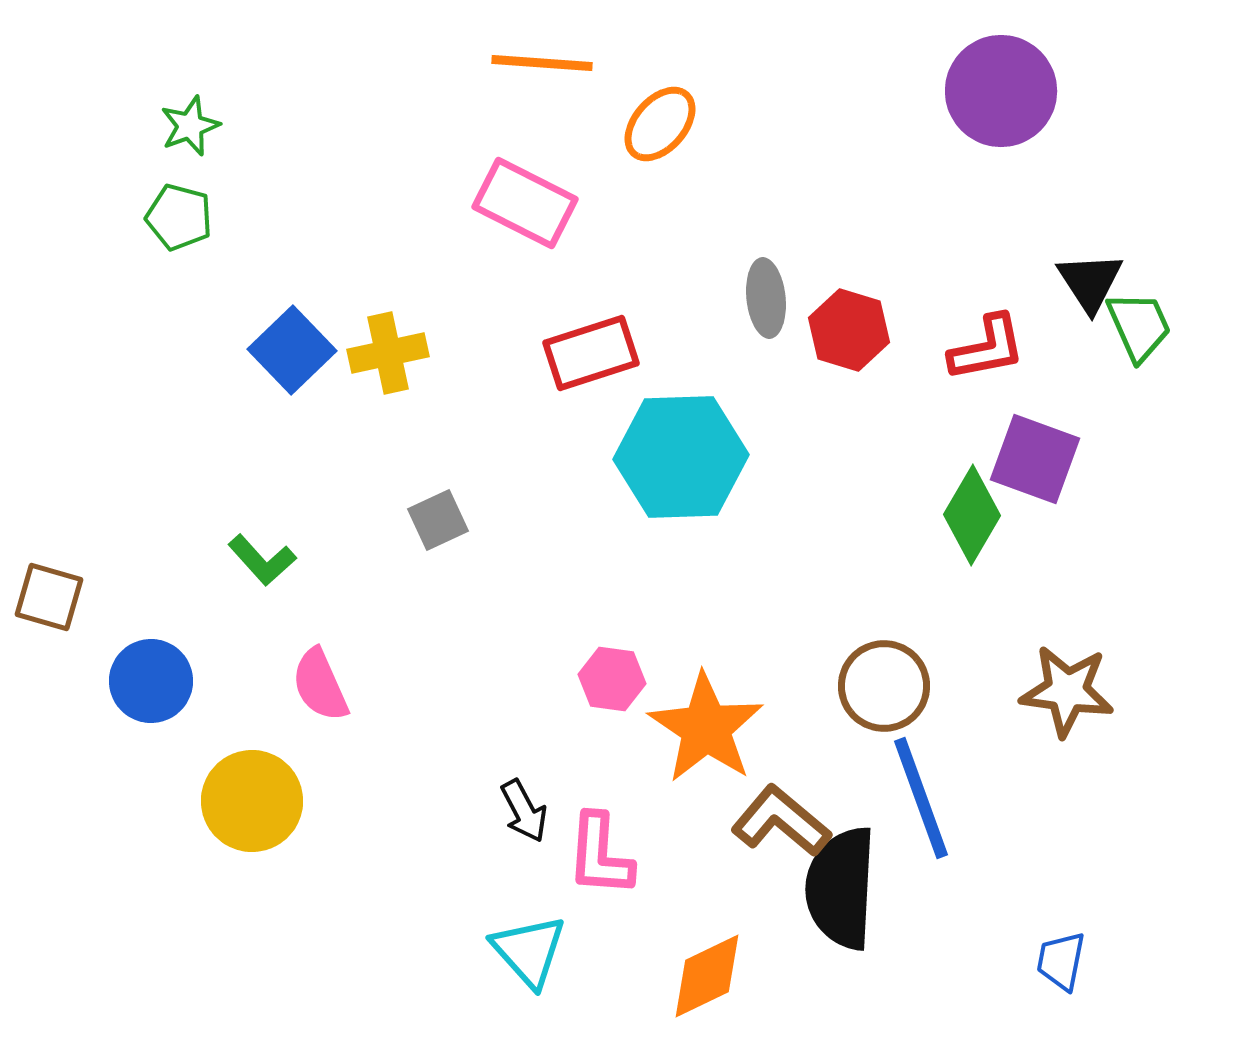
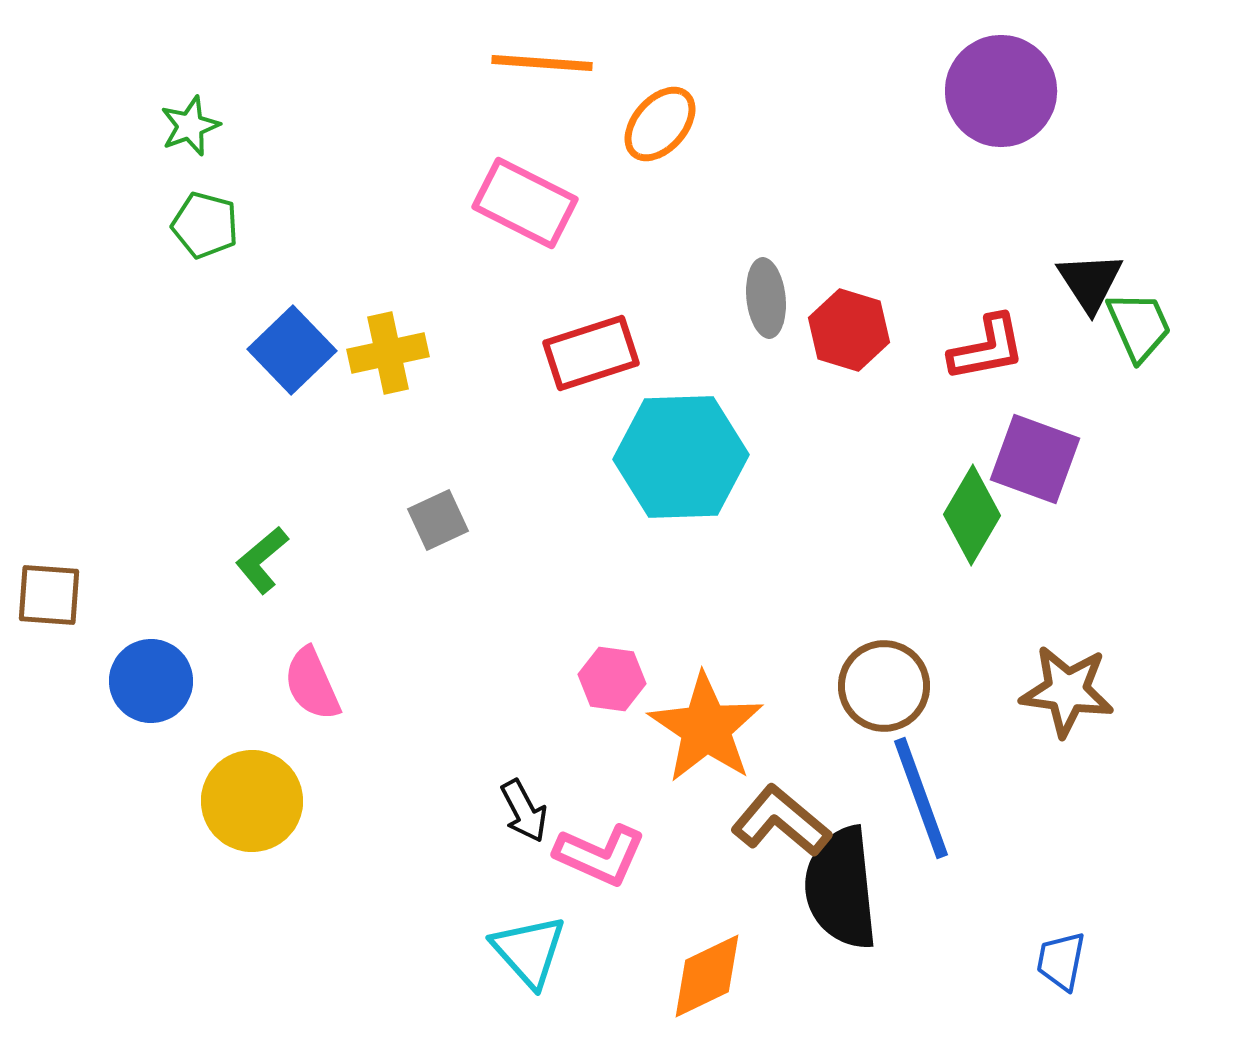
green pentagon: moved 26 px right, 8 px down
green L-shape: rotated 92 degrees clockwise
brown square: moved 2 px up; rotated 12 degrees counterclockwise
pink semicircle: moved 8 px left, 1 px up
pink L-shape: rotated 70 degrees counterclockwise
black semicircle: rotated 9 degrees counterclockwise
